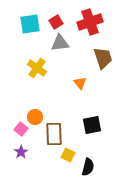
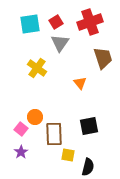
gray triangle: rotated 48 degrees counterclockwise
black square: moved 3 px left, 1 px down
yellow square: rotated 16 degrees counterclockwise
